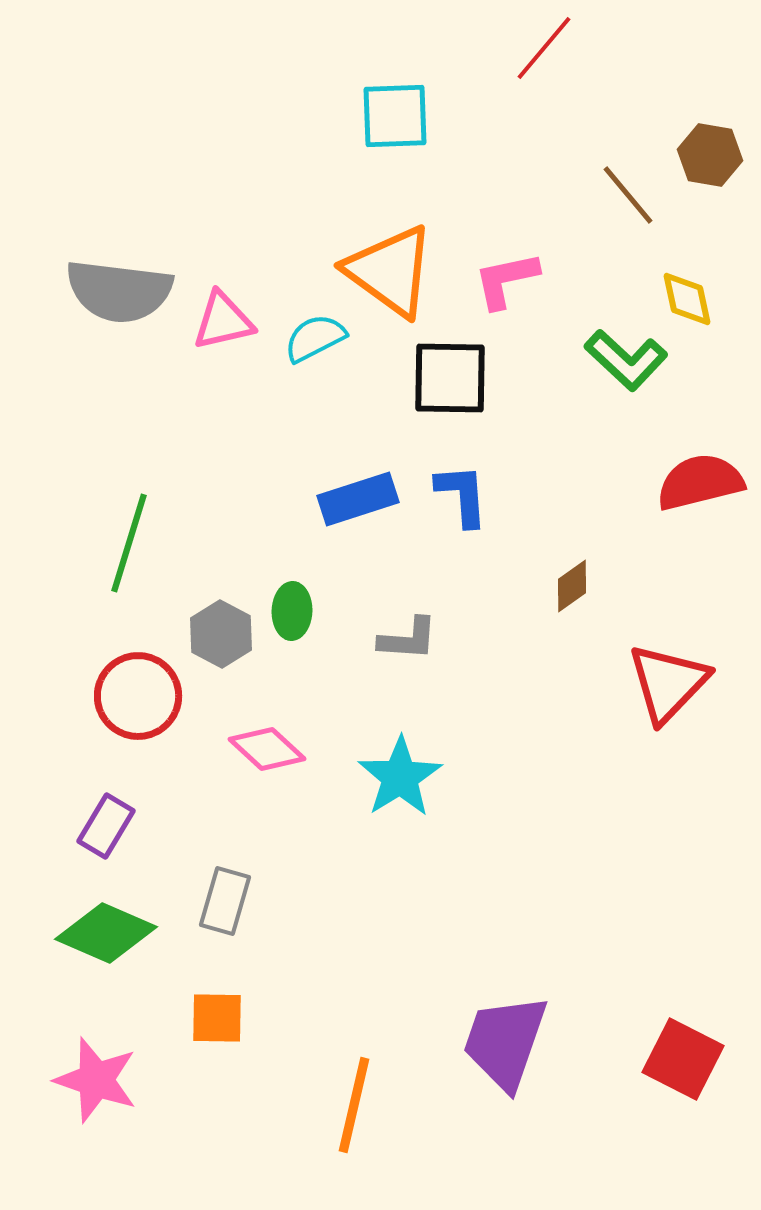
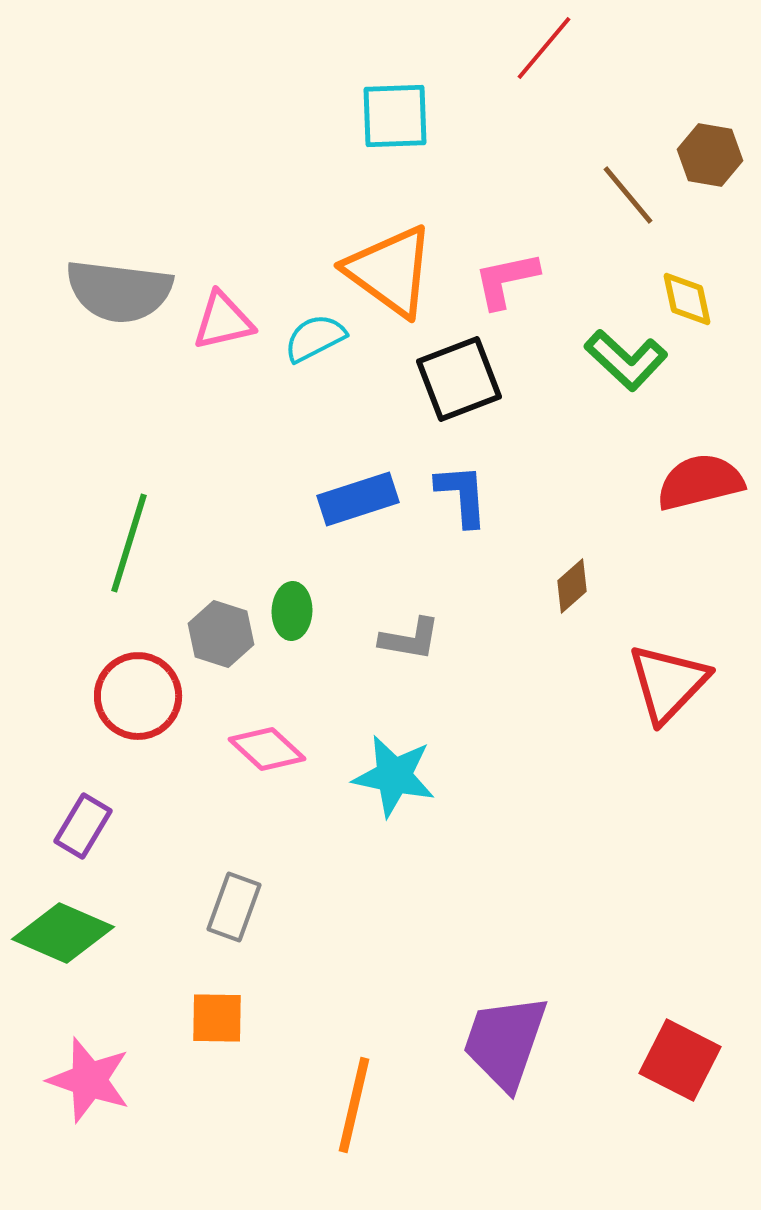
black square: moved 9 px right, 1 px down; rotated 22 degrees counterclockwise
brown diamond: rotated 6 degrees counterclockwise
gray hexagon: rotated 10 degrees counterclockwise
gray L-shape: moved 2 px right; rotated 6 degrees clockwise
cyan star: moved 6 px left, 1 px up; rotated 28 degrees counterclockwise
purple rectangle: moved 23 px left
gray rectangle: moved 9 px right, 6 px down; rotated 4 degrees clockwise
green diamond: moved 43 px left
red square: moved 3 px left, 1 px down
pink star: moved 7 px left
